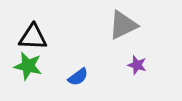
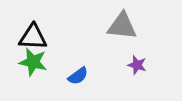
gray triangle: moved 1 px left, 1 px down; rotated 32 degrees clockwise
green star: moved 5 px right, 4 px up
blue semicircle: moved 1 px up
